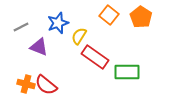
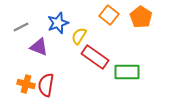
red semicircle: rotated 60 degrees clockwise
